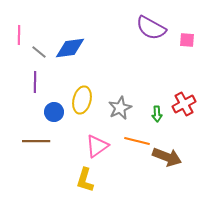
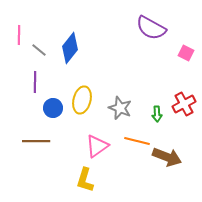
pink square: moved 1 px left, 13 px down; rotated 21 degrees clockwise
blue diamond: rotated 44 degrees counterclockwise
gray line: moved 2 px up
gray star: rotated 25 degrees counterclockwise
blue circle: moved 1 px left, 4 px up
